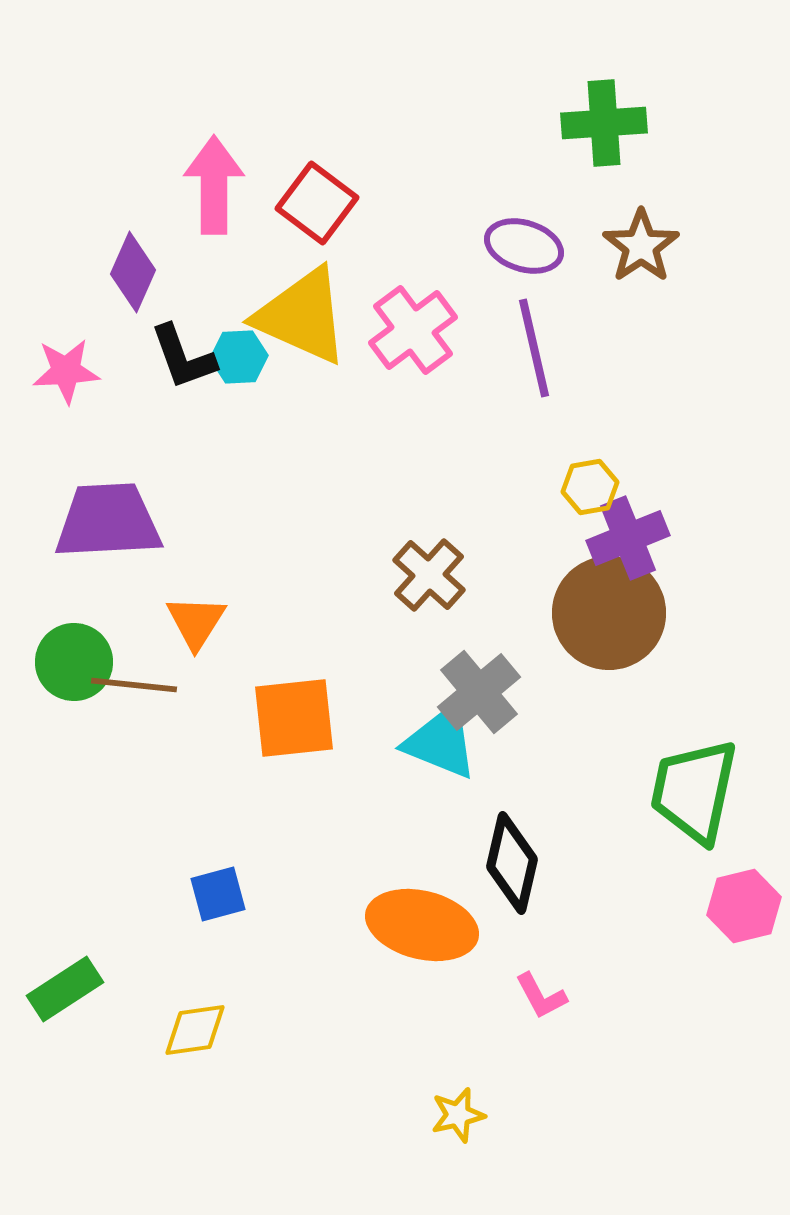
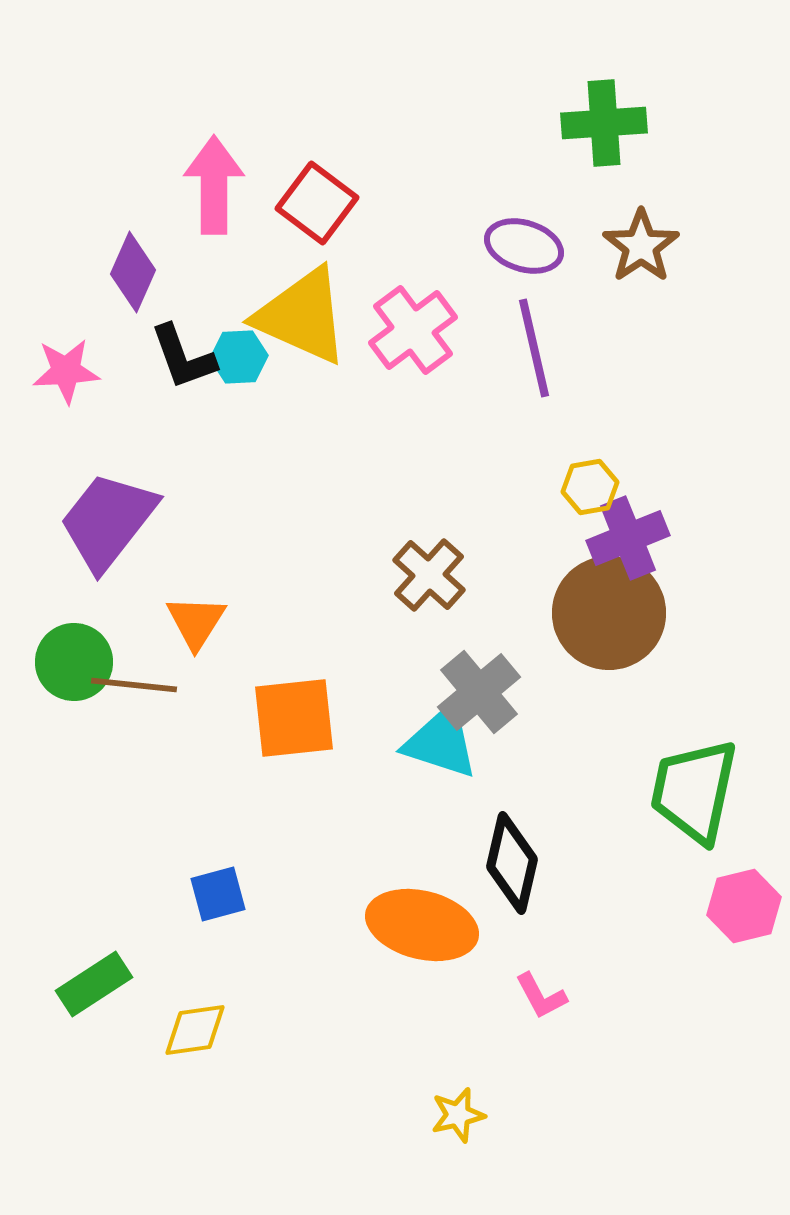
purple trapezoid: rotated 49 degrees counterclockwise
cyan triangle: rotated 4 degrees counterclockwise
green rectangle: moved 29 px right, 5 px up
